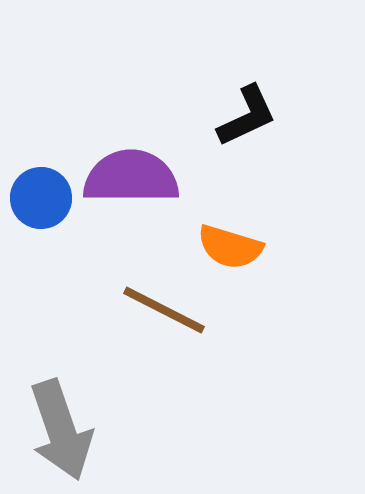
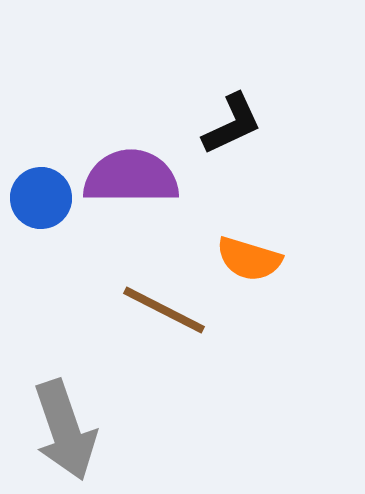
black L-shape: moved 15 px left, 8 px down
orange semicircle: moved 19 px right, 12 px down
gray arrow: moved 4 px right
